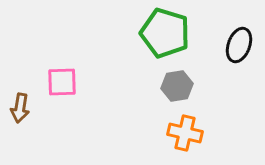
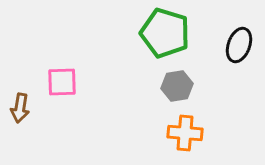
orange cross: rotated 8 degrees counterclockwise
